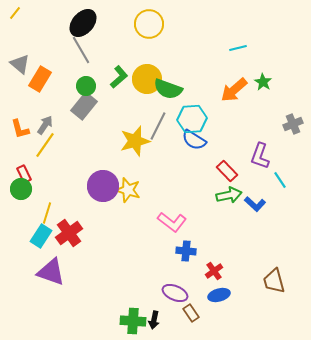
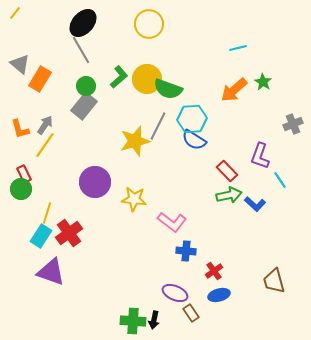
purple circle at (103, 186): moved 8 px left, 4 px up
yellow star at (128, 190): moved 6 px right, 9 px down; rotated 10 degrees counterclockwise
